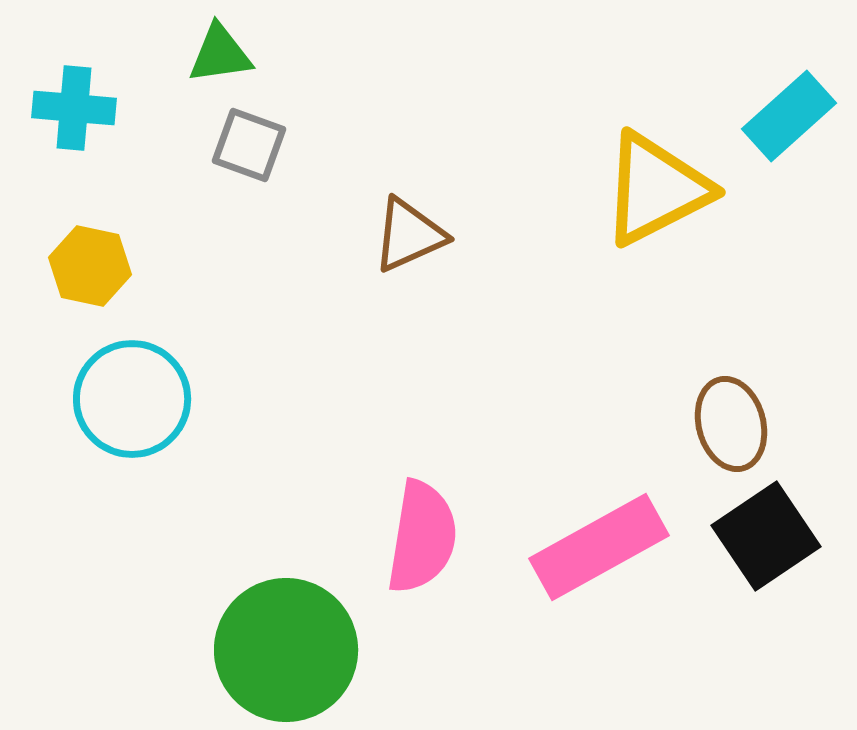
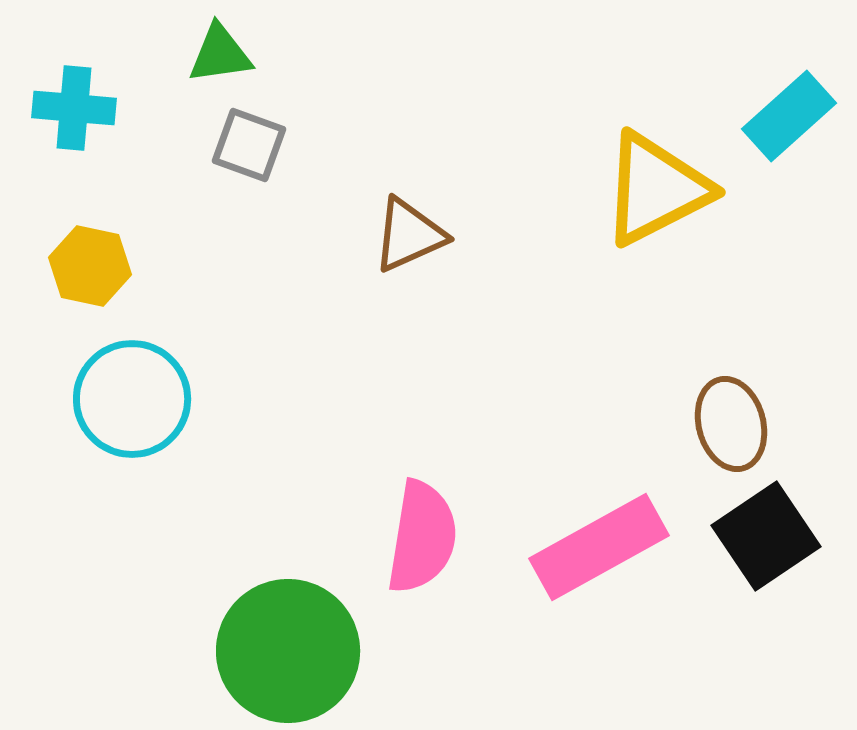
green circle: moved 2 px right, 1 px down
